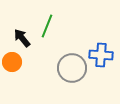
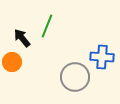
blue cross: moved 1 px right, 2 px down
gray circle: moved 3 px right, 9 px down
